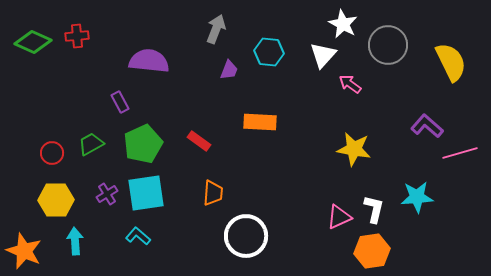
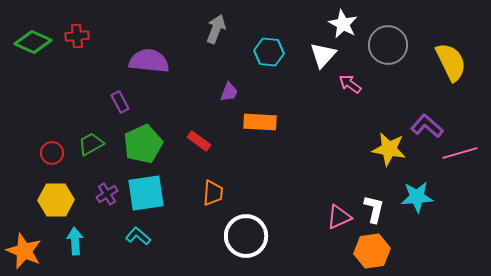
purple trapezoid: moved 22 px down
yellow star: moved 35 px right
